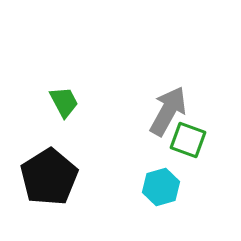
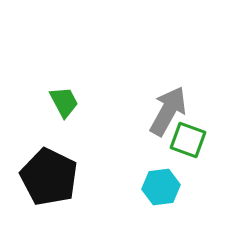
black pentagon: rotated 14 degrees counterclockwise
cyan hexagon: rotated 9 degrees clockwise
